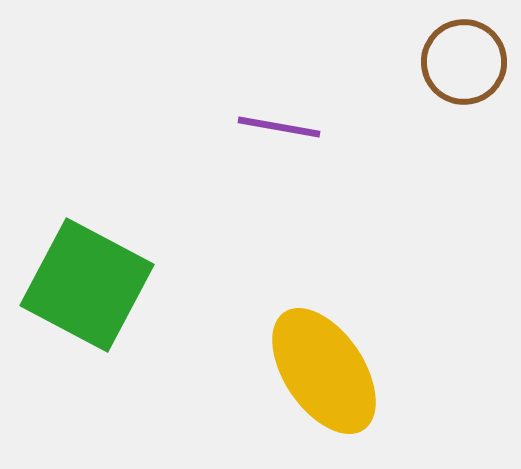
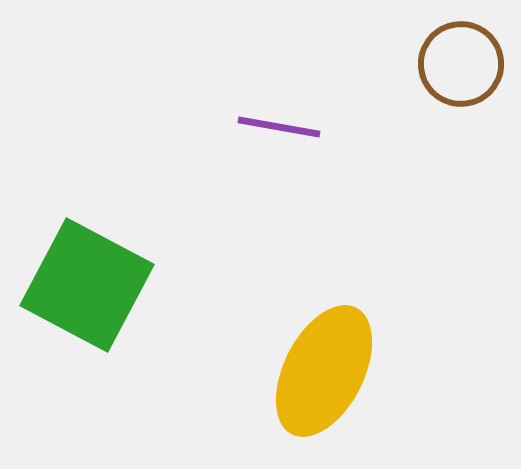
brown circle: moved 3 px left, 2 px down
yellow ellipse: rotated 61 degrees clockwise
